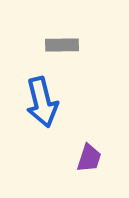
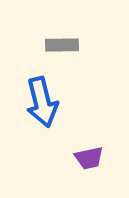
purple trapezoid: rotated 60 degrees clockwise
